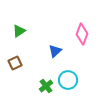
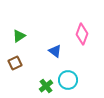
green triangle: moved 5 px down
blue triangle: rotated 40 degrees counterclockwise
